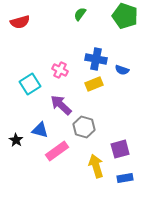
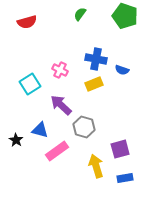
red semicircle: moved 7 px right
